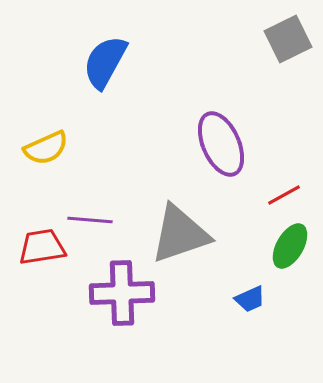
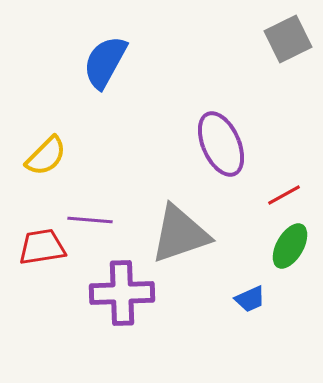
yellow semicircle: moved 8 px down; rotated 21 degrees counterclockwise
